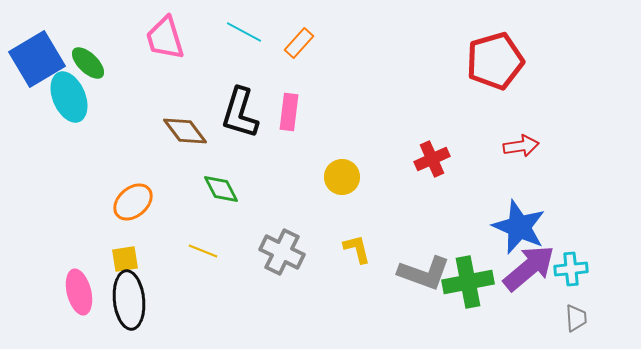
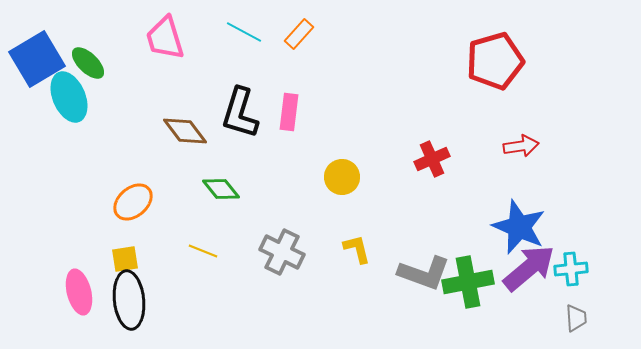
orange rectangle: moved 9 px up
green diamond: rotated 12 degrees counterclockwise
